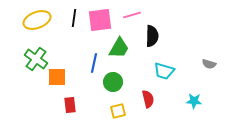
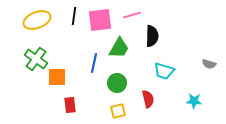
black line: moved 2 px up
green circle: moved 4 px right, 1 px down
